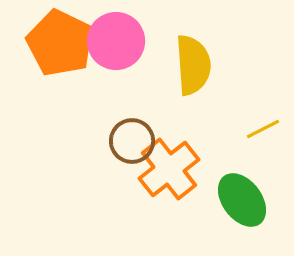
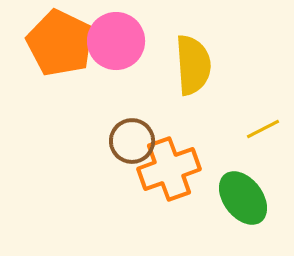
orange cross: rotated 18 degrees clockwise
green ellipse: moved 1 px right, 2 px up
